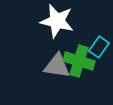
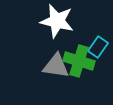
cyan rectangle: moved 1 px left
gray triangle: moved 1 px left
